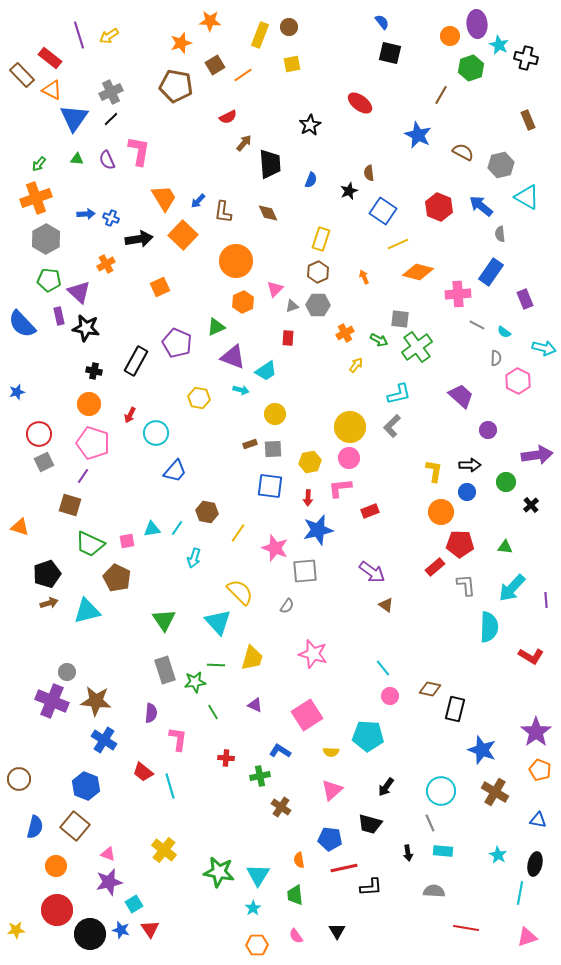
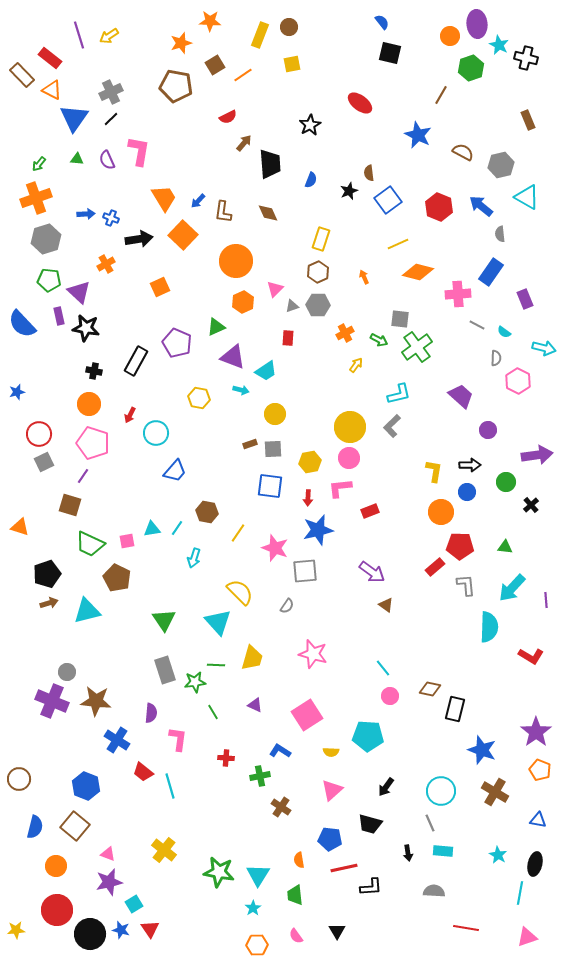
blue square at (383, 211): moved 5 px right, 11 px up; rotated 20 degrees clockwise
gray hexagon at (46, 239): rotated 12 degrees clockwise
red pentagon at (460, 544): moved 2 px down
blue cross at (104, 740): moved 13 px right
